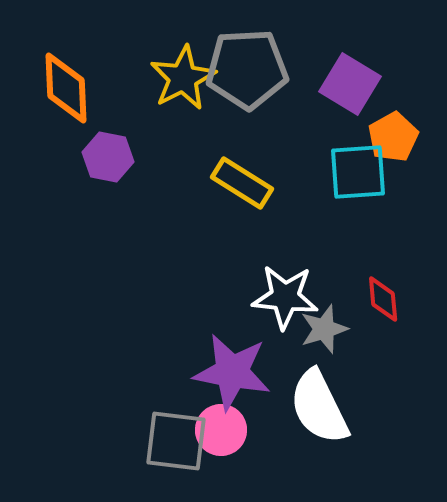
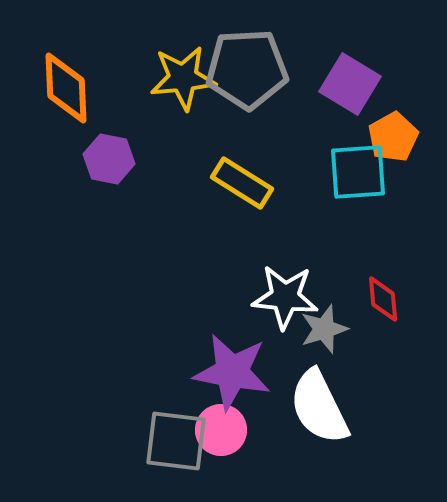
yellow star: rotated 22 degrees clockwise
purple hexagon: moved 1 px right, 2 px down
